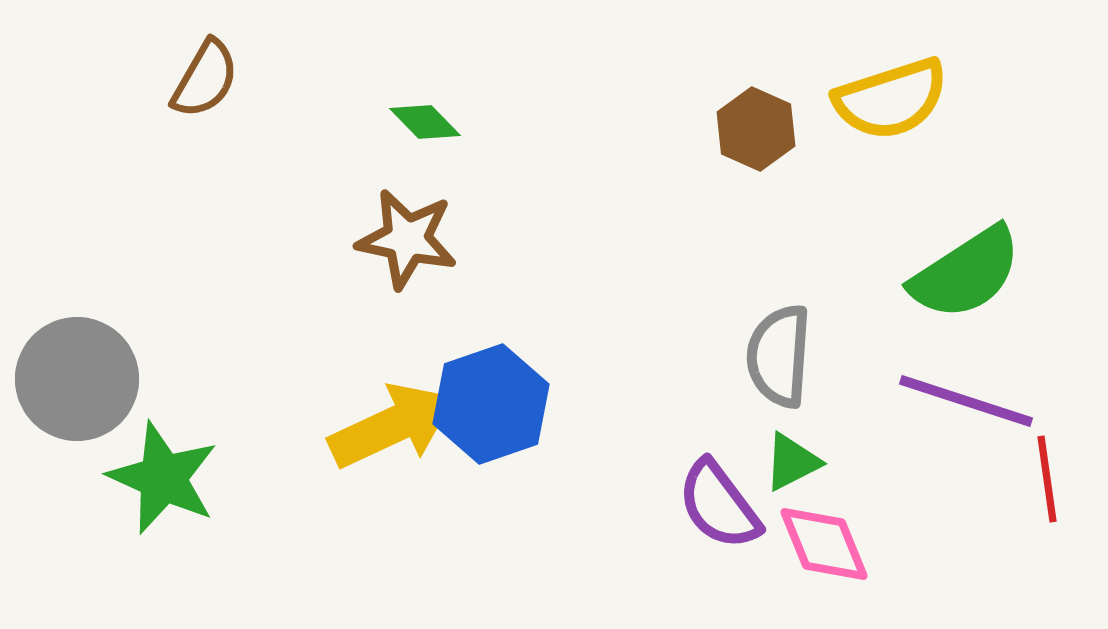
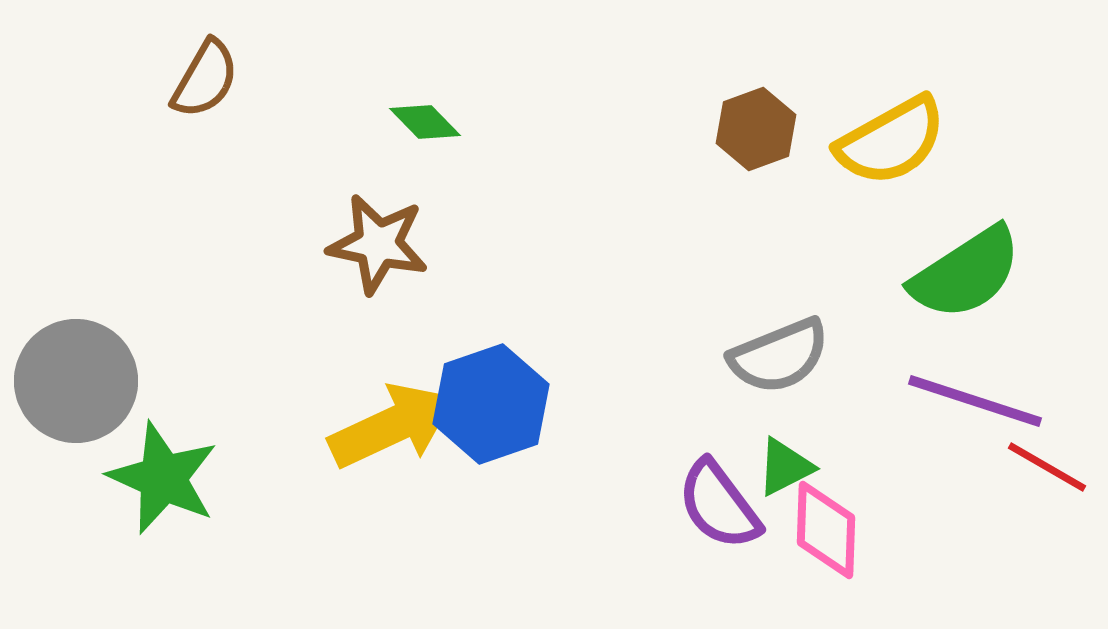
yellow semicircle: moved 42 px down; rotated 11 degrees counterclockwise
brown hexagon: rotated 16 degrees clockwise
brown star: moved 29 px left, 5 px down
gray semicircle: rotated 116 degrees counterclockwise
gray circle: moved 1 px left, 2 px down
purple line: moved 9 px right
green triangle: moved 7 px left, 5 px down
red line: moved 12 px up; rotated 52 degrees counterclockwise
pink diamond: moved 2 px right, 14 px up; rotated 24 degrees clockwise
